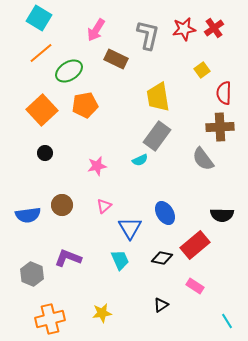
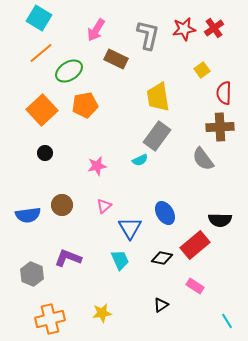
black semicircle: moved 2 px left, 5 px down
